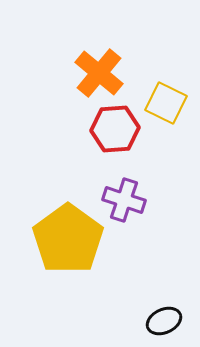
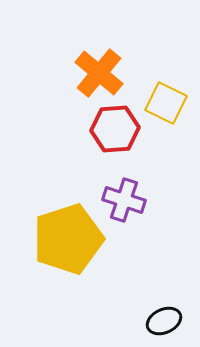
yellow pentagon: rotated 18 degrees clockwise
